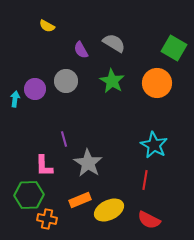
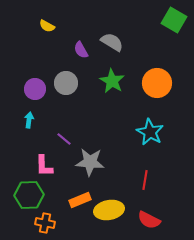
gray semicircle: moved 2 px left, 1 px up
green square: moved 28 px up
gray circle: moved 2 px down
cyan arrow: moved 14 px right, 21 px down
purple line: rotated 35 degrees counterclockwise
cyan star: moved 4 px left, 13 px up
gray star: moved 2 px right, 1 px up; rotated 28 degrees counterclockwise
yellow ellipse: rotated 16 degrees clockwise
orange cross: moved 2 px left, 4 px down
